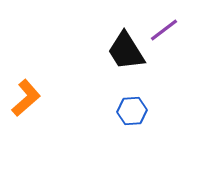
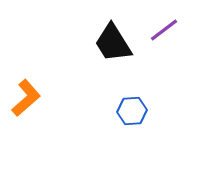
black trapezoid: moved 13 px left, 8 px up
